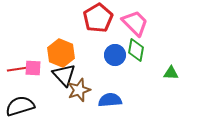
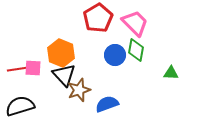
blue semicircle: moved 3 px left, 4 px down; rotated 15 degrees counterclockwise
